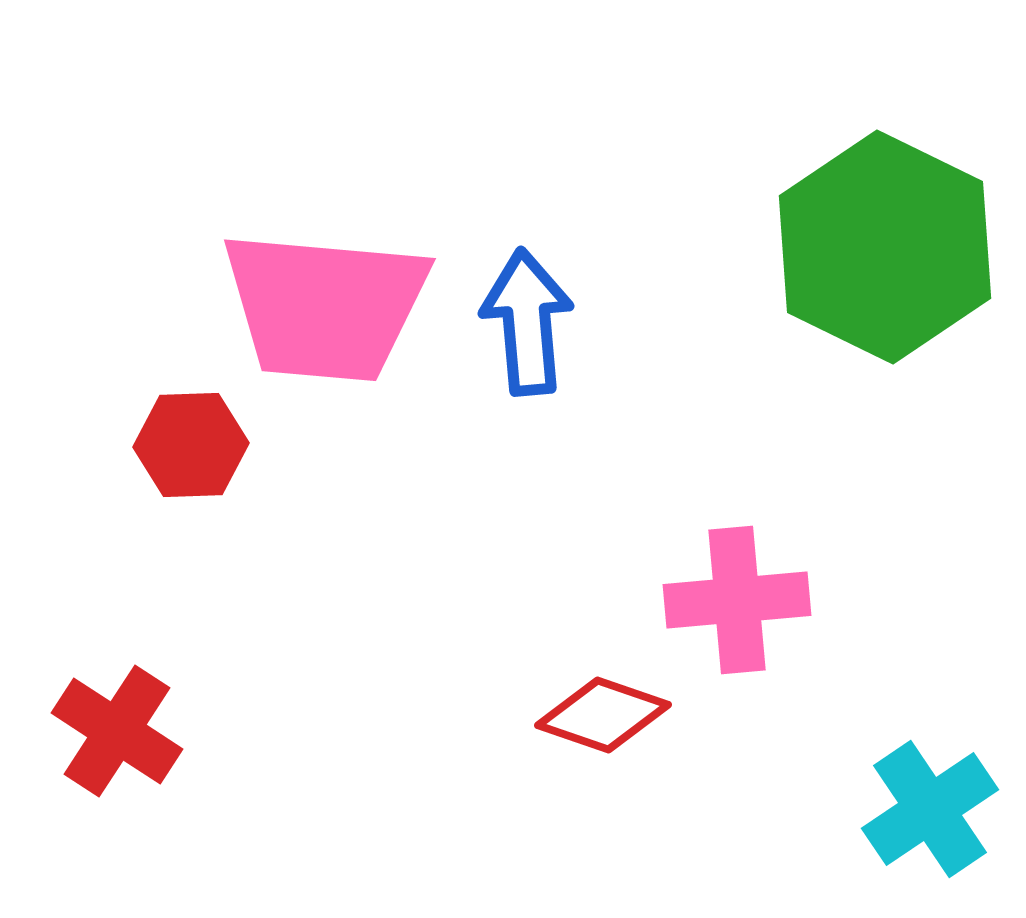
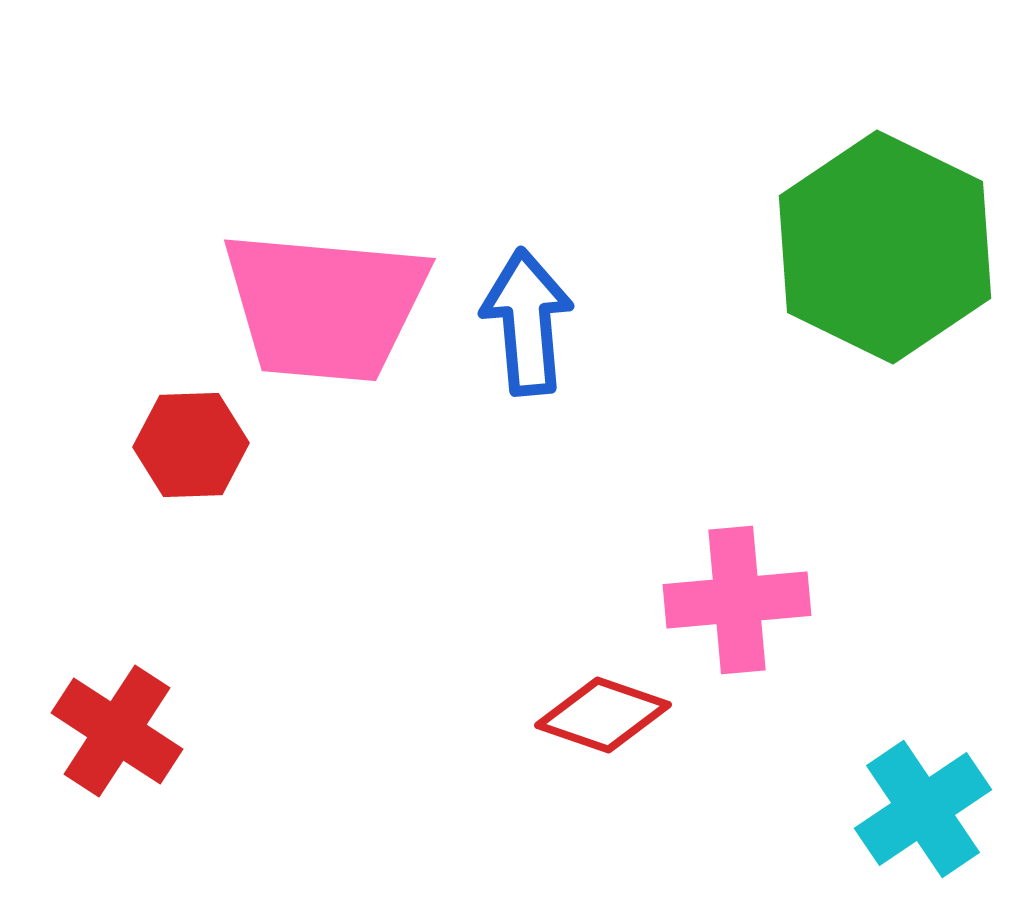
cyan cross: moved 7 px left
